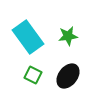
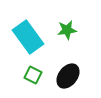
green star: moved 1 px left, 6 px up
